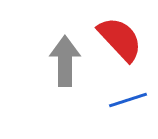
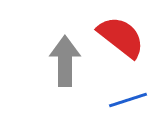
red semicircle: moved 1 px right, 2 px up; rotated 9 degrees counterclockwise
